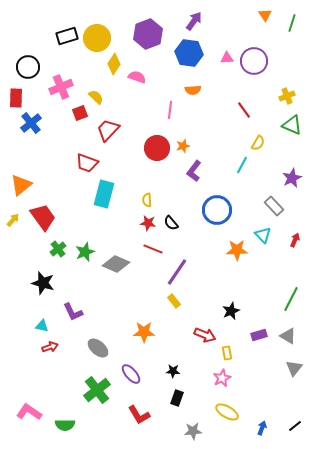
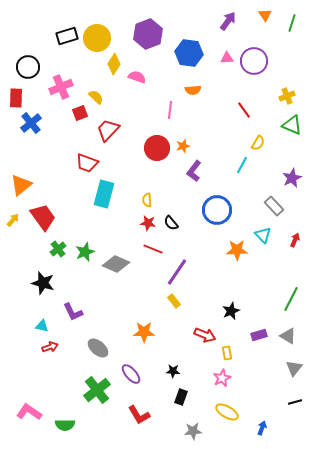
purple arrow at (194, 21): moved 34 px right
black rectangle at (177, 398): moved 4 px right, 1 px up
black line at (295, 426): moved 24 px up; rotated 24 degrees clockwise
